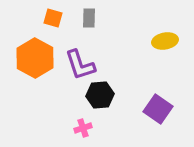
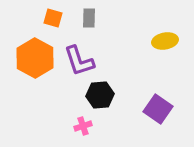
purple L-shape: moved 1 px left, 4 px up
pink cross: moved 2 px up
